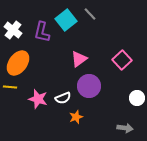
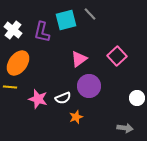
cyan square: rotated 25 degrees clockwise
pink square: moved 5 px left, 4 px up
